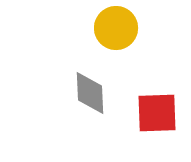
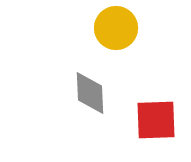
red square: moved 1 px left, 7 px down
